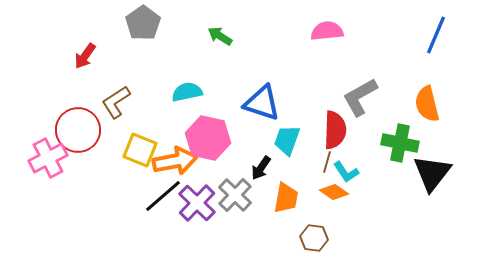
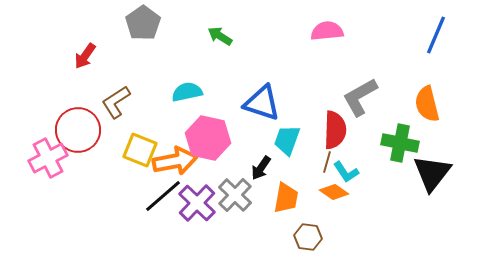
brown hexagon: moved 6 px left, 1 px up
